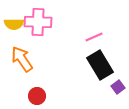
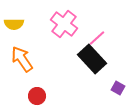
pink cross: moved 26 px right, 2 px down; rotated 36 degrees clockwise
pink line: moved 3 px right, 1 px down; rotated 18 degrees counterclockwise
black rectangle: moved 8 px left, 6 px up; rotated 12 degrees counterclockwise
purple square: moved 1 px down; rotated 24 degrees counterclockwise
